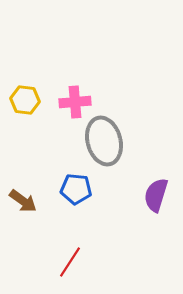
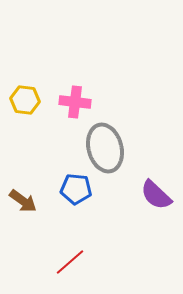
pink cross: rotated 12 degrees clockwise
gray ellipse: moved 1 px right, 7 px down
purple semicircle: rotated 64 degrees counterclockwise
red line: rotated 16 degrees clockwise
